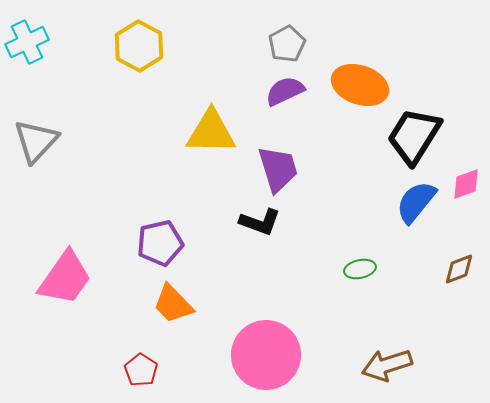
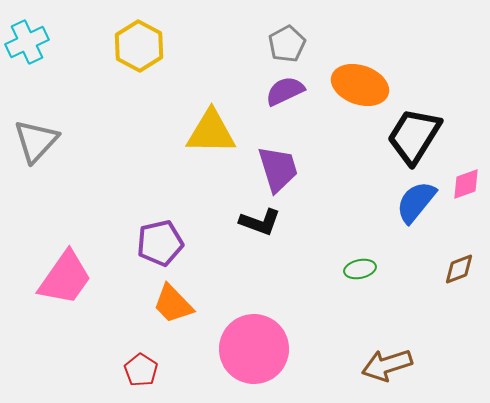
pink circle: moved 12 px left, 6 px up
